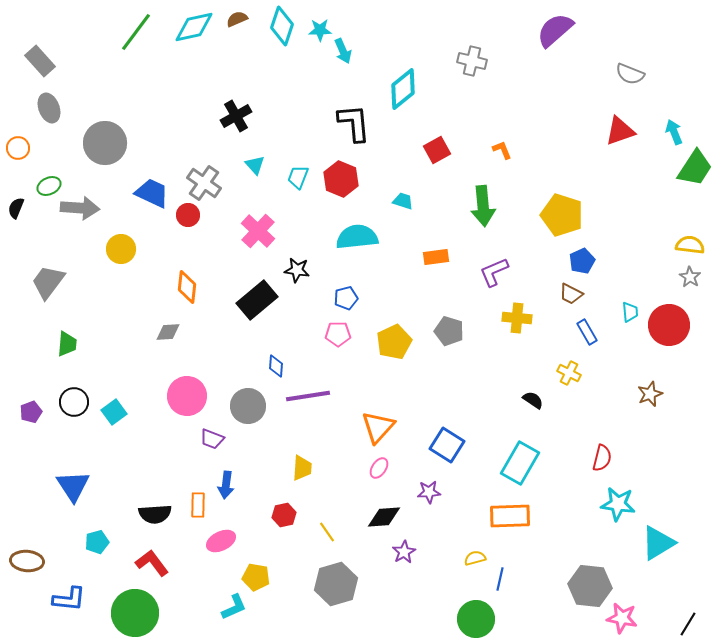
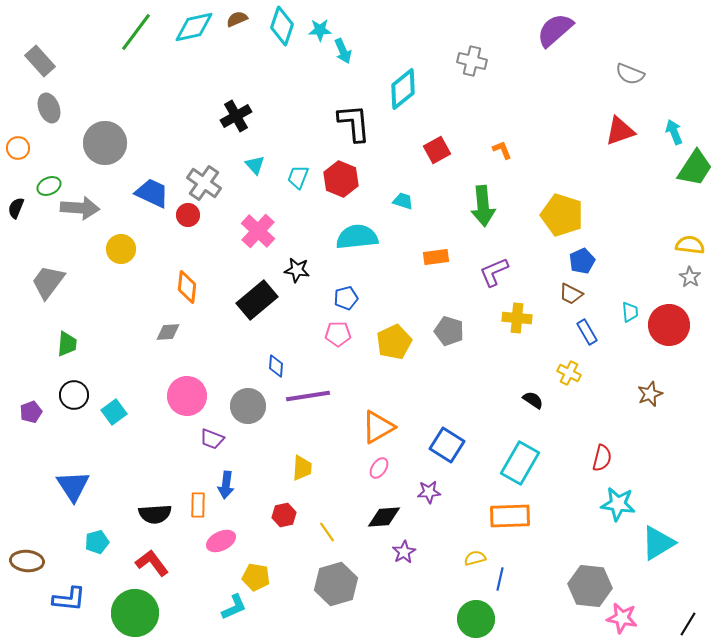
black circle at (74, 402): moved 7 px up
orange triangle at (378, 427): rotated 18 degrees clockwise
